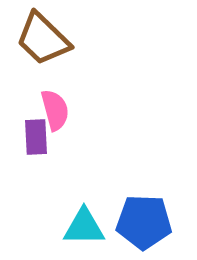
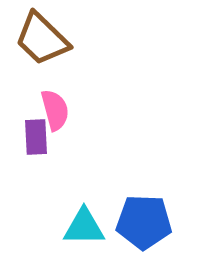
brown trapezoid: moved 1 px left
